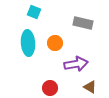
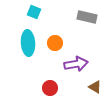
gray rectangle: moved 4 px right, 6 px up
brown triangle: moved 5 px right
